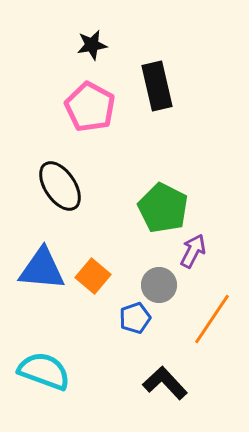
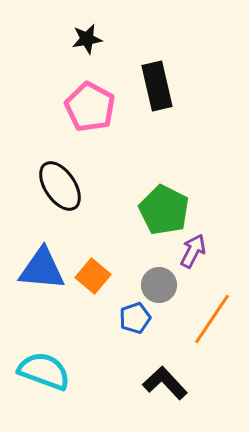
black star: moved 5 px left, 6 px up
green pentagon: moved 1 px right, 2 px down
